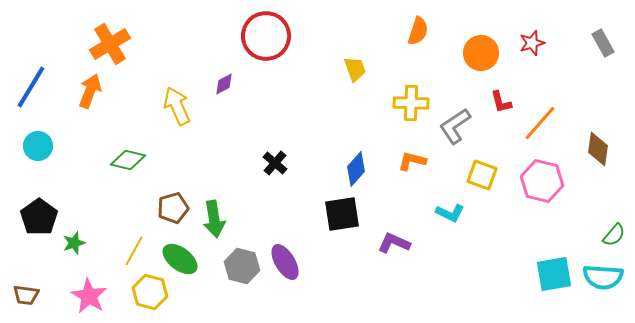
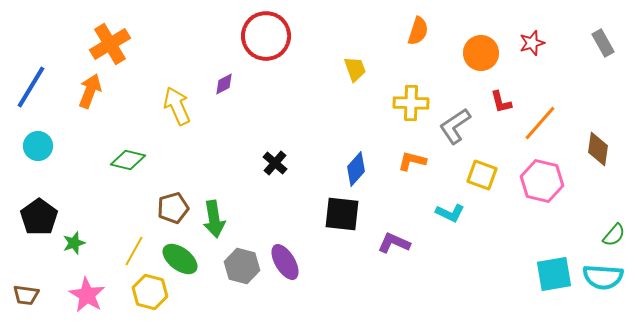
black square: rotated 15 degrees clockwise
pink star: moved 2 px left, 1 px up
